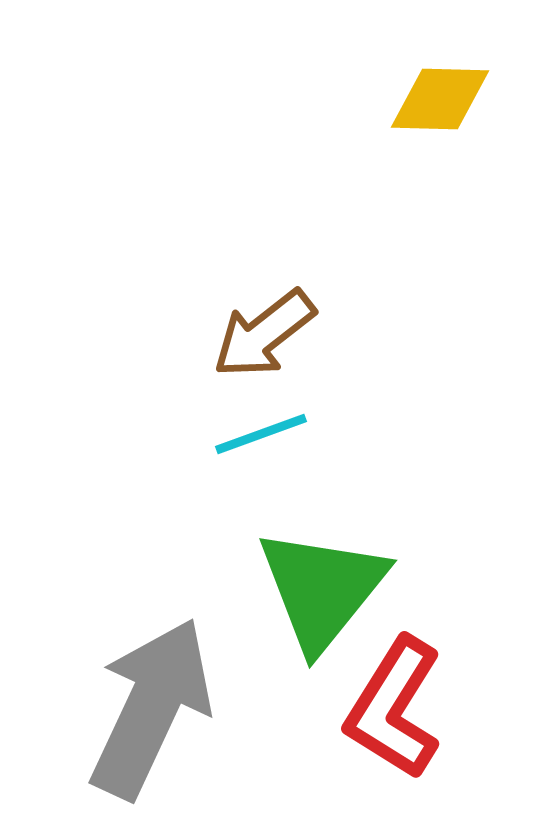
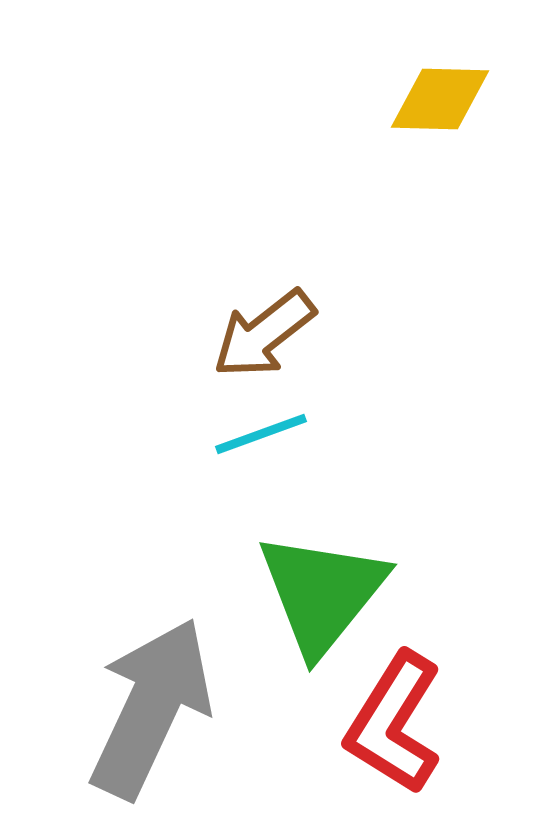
green triangle: moved 4 px down
red L-shape: moved 15 px down
